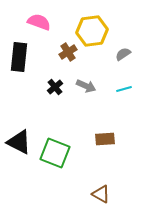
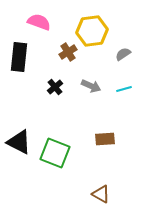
gray arrow: moved 5 px right
